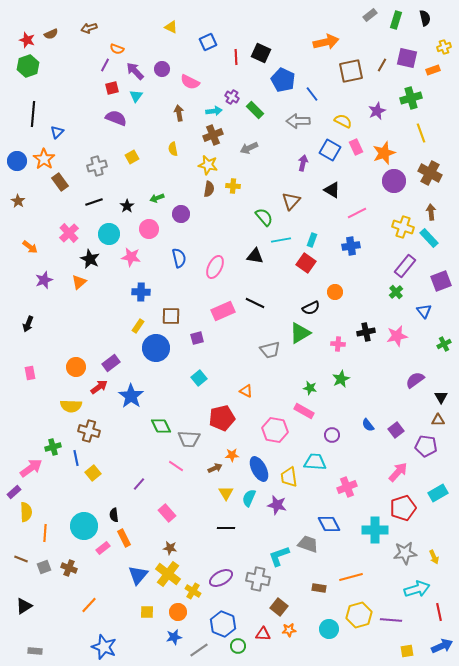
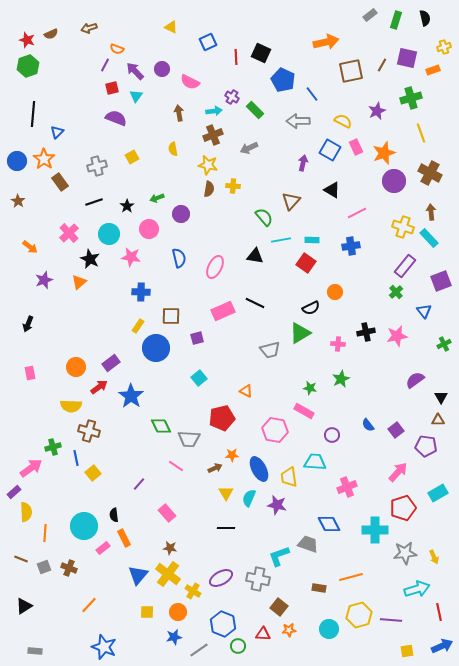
cyan rectangle at (312, 240): rotated 72 degrees clockwise
